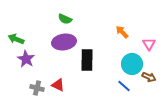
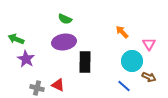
black rectangle: moved 2 px left, 2 px down
cyan circle: moved 3 px up
